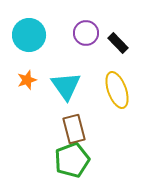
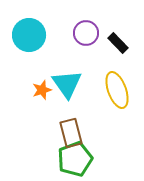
orange star: moved 15 px right, 10 px down
cyan triangle: moved 1 px right, 2 px up
brown rectangle: moved 3 px left, 4 px down
green pentagon: moved 3 px right, 1 px up
